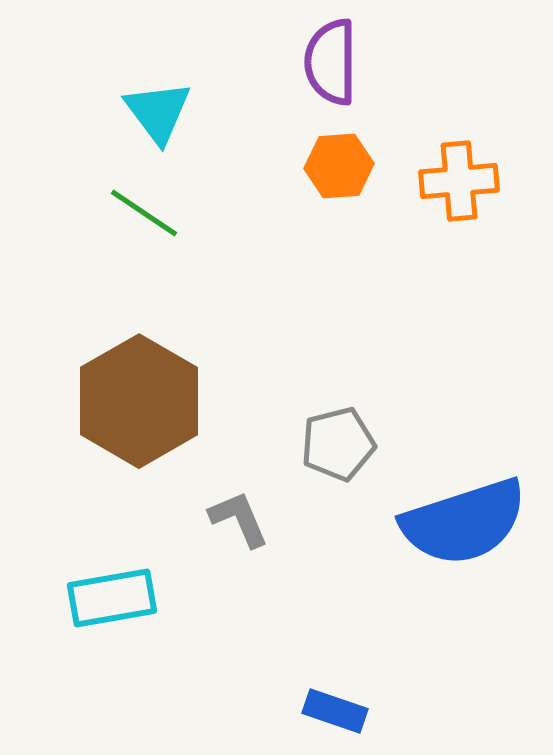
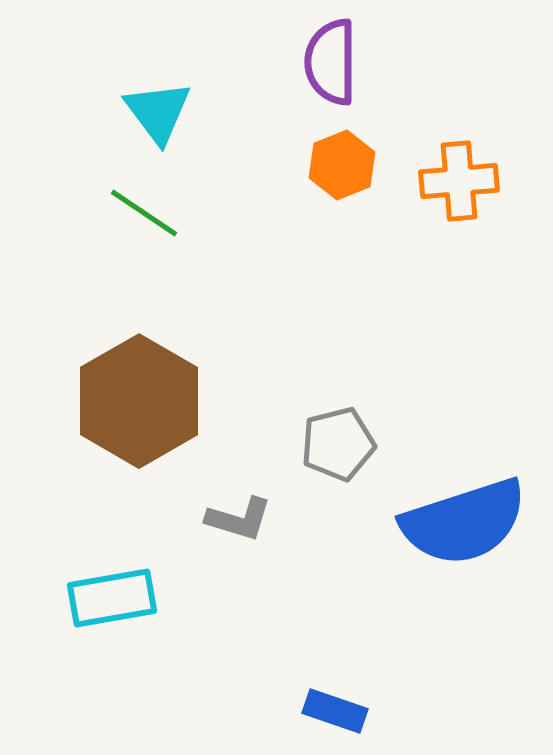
orange hexagon: moved 3 px right, 1 px up; rotated 18 degrees counterclockwise
gray L-shape: rotated 130 degrees clockwise
